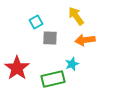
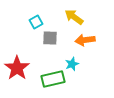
yellow arrow: moved 2 px left, 1 px down; rotated 18 degrees counterclockwise
